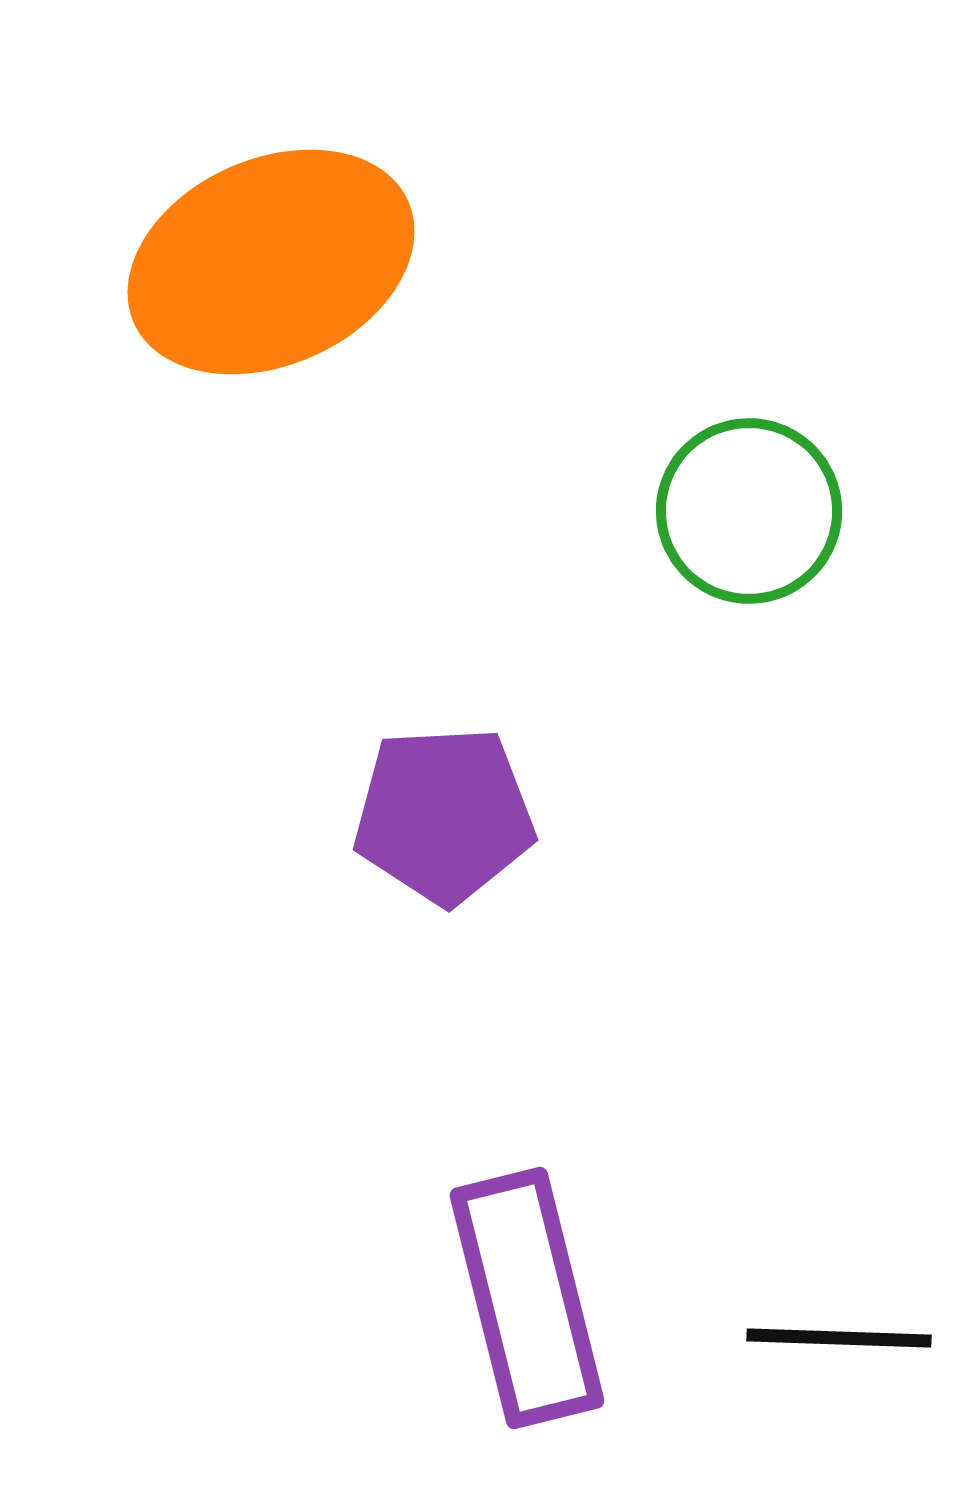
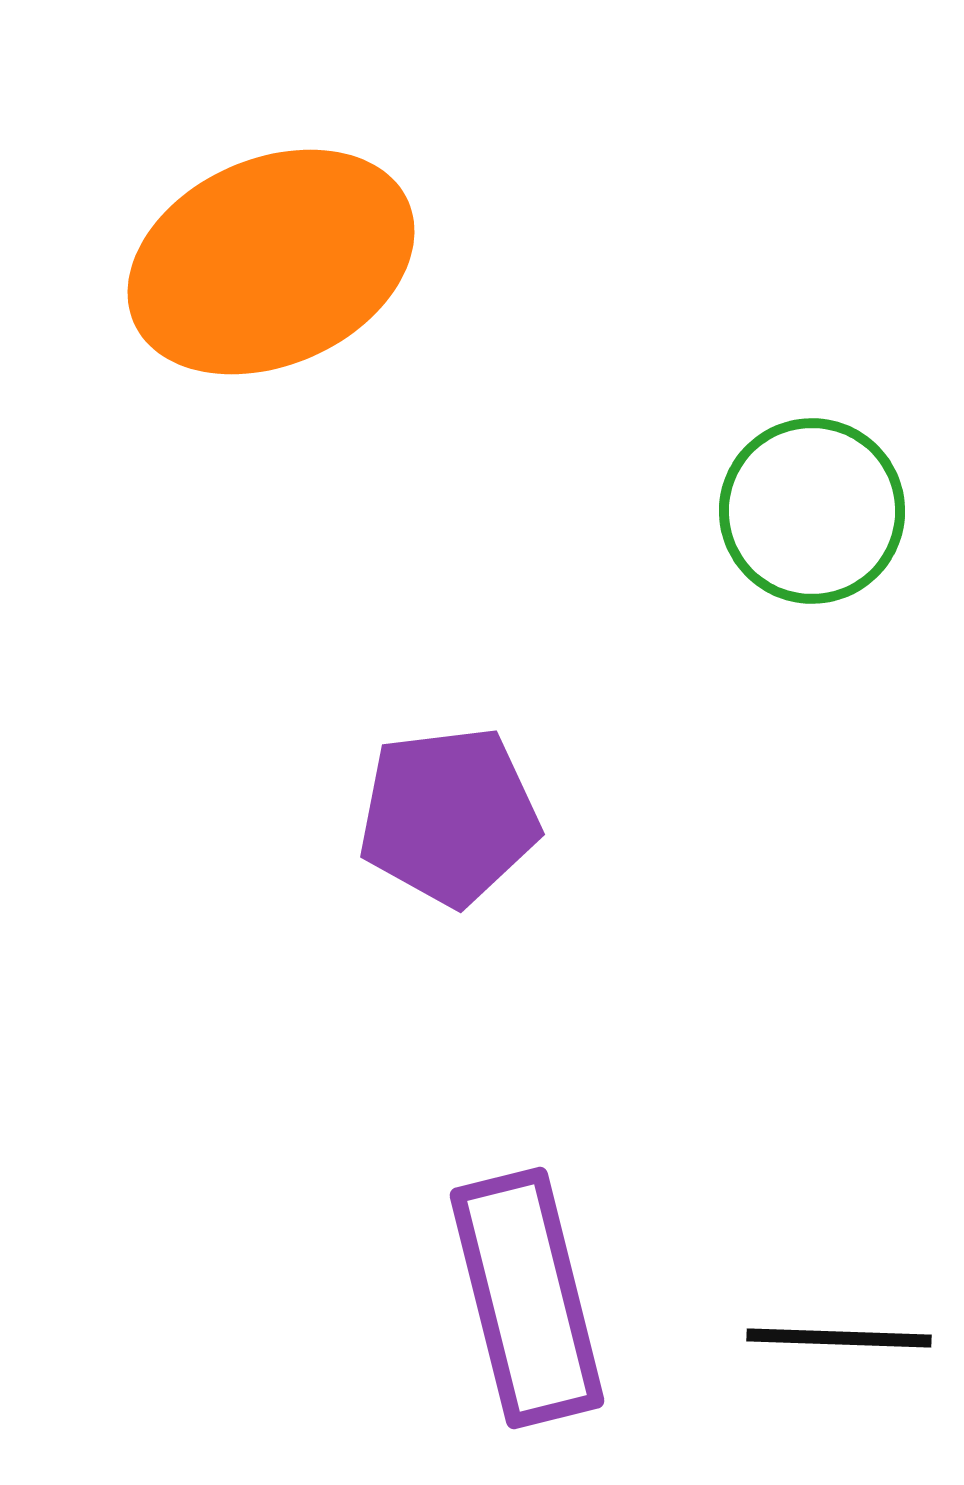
green circle: moved 63 px right
purple pentagon: moved 5 px right, 1 px down; rotated 4 degrees counterclockwise
